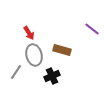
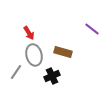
brown rectangle: moved 1 px right, 2 px down
